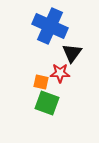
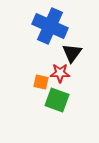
green square: moved 10 px right, 3 px up
